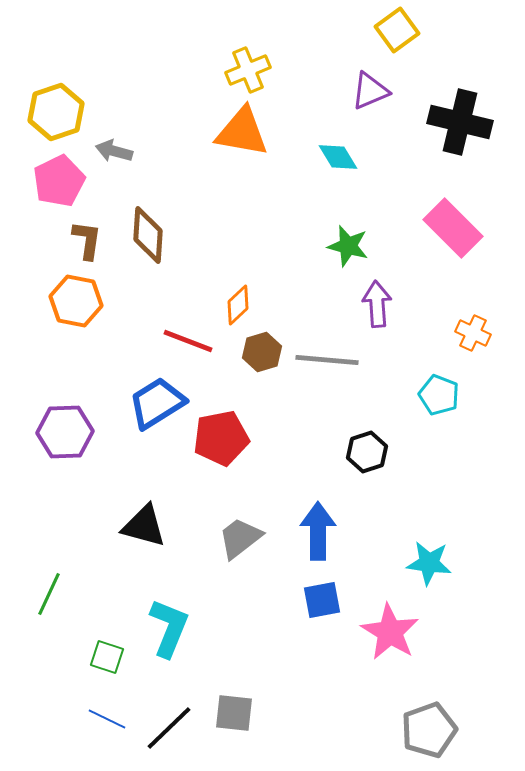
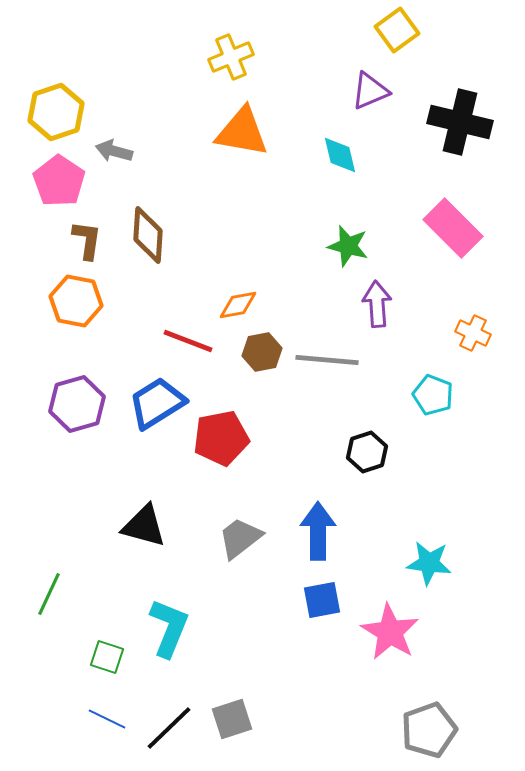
yellow cross: moved 17 px left, 13 px up
cyan diamond: moved 2 px right, 2 px up; rotated 18 degrees clockwise
pink pentagon: rotated 12 degrees counterclockwise
orange diamond: rotated 33 degrees clockwise
brown hexagon: rotated 6 degrees clockwise
cyan pentagon: moved 6 px left
purple hexagon: moved 12 px right, 28 px up; rotated 14 degrees counterclockwise
gray square: moved 2 px left, 6 px down; rotated 24 degrees counterclockwise
